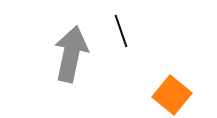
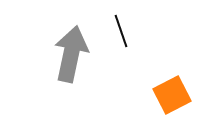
orange square: rotated 24 degrees clockwise
